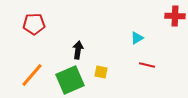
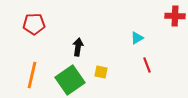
black arrow: moved 3 px up
red line: rotated 56 degrees clockwise
orange line: rotated 28 degrees counterclockwise
green square: rotated 12 degrees counterclockwise
